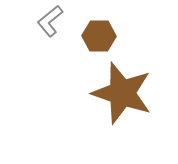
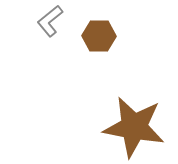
brown star: moved 12 px right, 34 px down; rotated 8 degrees counterclockwise
